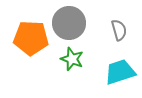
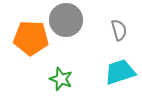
gray circle: moved 3 px left, 3 px up
green star: moved 11 px left, 20 px down
